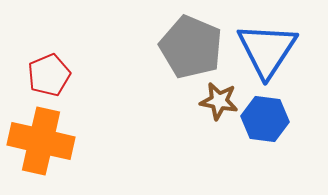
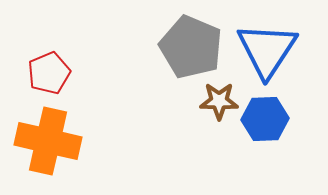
red pentagon: moved 2 px up
brown star: rotated 9 degrees counterclockwise
blue hexagon: rotated 9 degrees counterclockwise
orange cross: moved 7 px right
